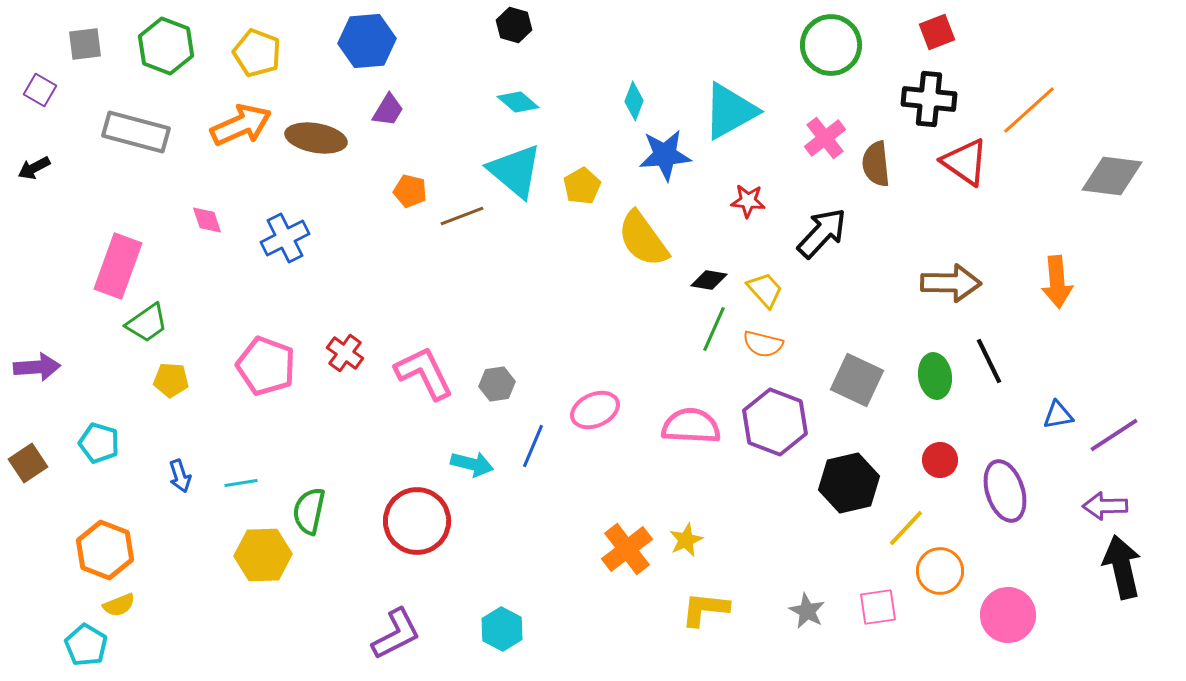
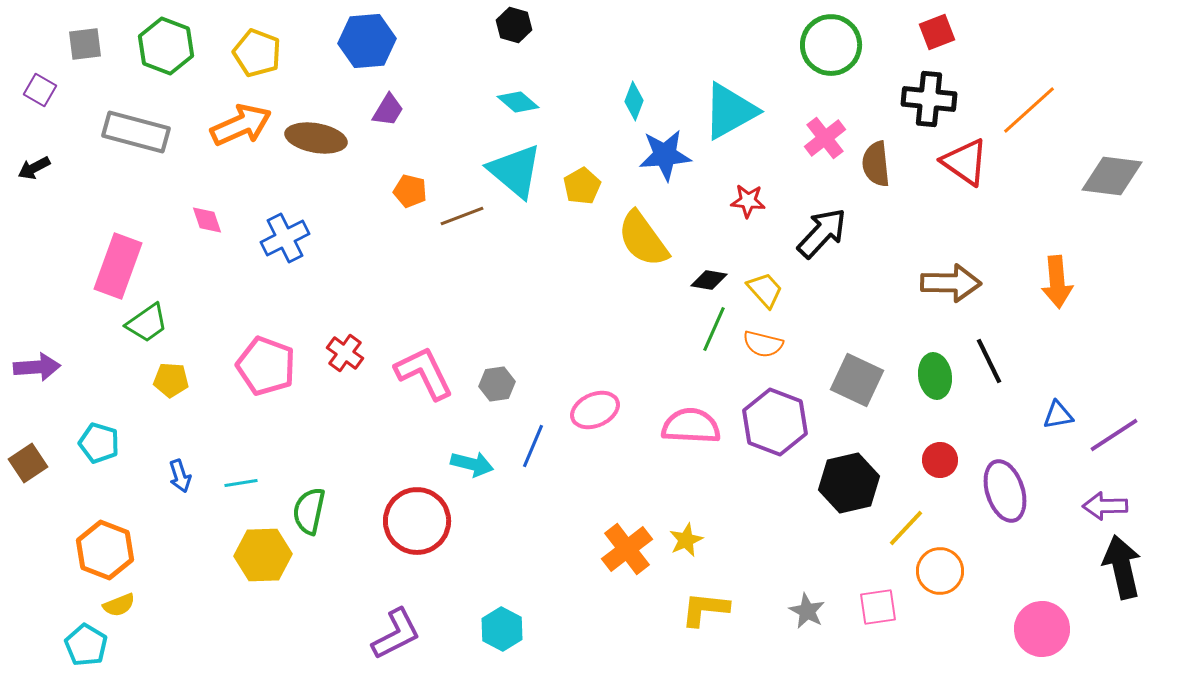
pink circle at (1008, 615): moved 34 px right, 14 px down
